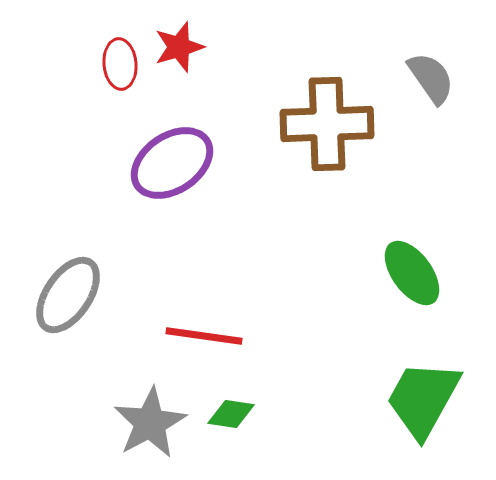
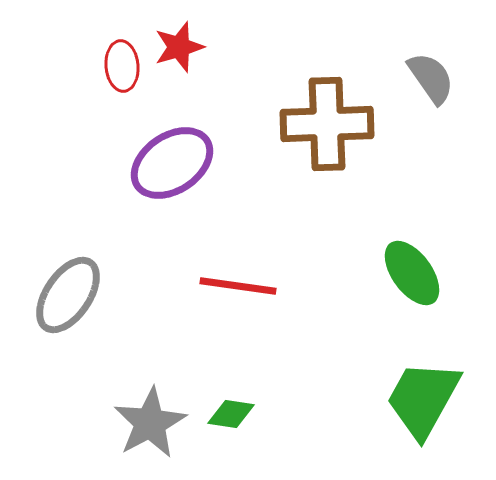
red ellipse: moved 2 px right, 2 px down
red line: moved 34 px right, 50 px up
